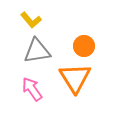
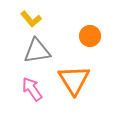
yellow L-shape: moved 1 px up
orange circle: moved 6 px right, 10 px up
orange triangle: moved 1 px left, 2 px down
